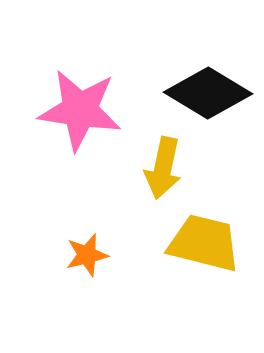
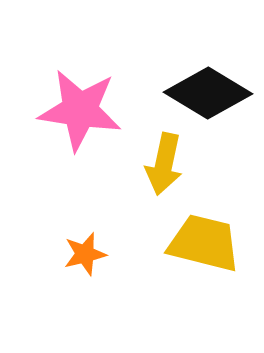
yellow arrow: moved 1 px right, 4 px up
orange star: moved 2 px left, 1 px up
